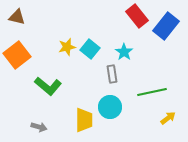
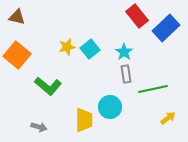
blue rectangle: moved 2 px down; rotated 8 degrees clockwise
cyan square: rotated 12 degrees clockwise
orange square: rotated 12 degrees counterclockwise
gray rectangle: moved 14 px right
green line: moved 1 px right, 3 px up
